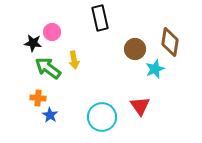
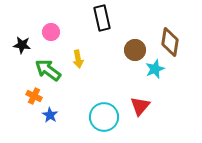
black rectangle: moved 2 px right
pink circle: moved 1 px left
black star: moved 11 px left, 2 px down
brown circle: moved 1 px down
yellow arrow: moved 4 px right, 1 px up
green arrow: moved 2 px down
orange cross: moved 4 px left, 2 px up; rotated 21 degrees clockwise
red triangle: rotated 15 degrees clockwise
cyan circle: moved 2 px right
